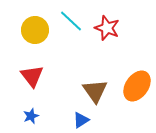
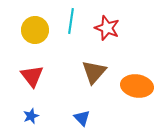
cyan line: rotated 55 degrees clockwise
orange ellipse: rotated 64 degrees clockwise
brown triangle: moved 1 px left, 19 px up; rotated 16 degrees clockwise
blue triangle: moved 1 px right, 2 px up; rotated 42 degrees counterclockwise
